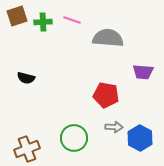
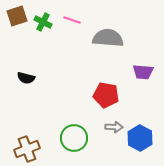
green cross: rotated 30 degrees clockwise
